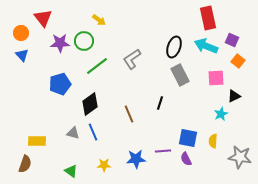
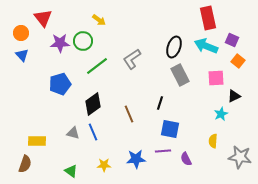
green circle: moved 1 px left
black diamond: moved 3 px right
blue square: moved 18 px left, 9 px up
